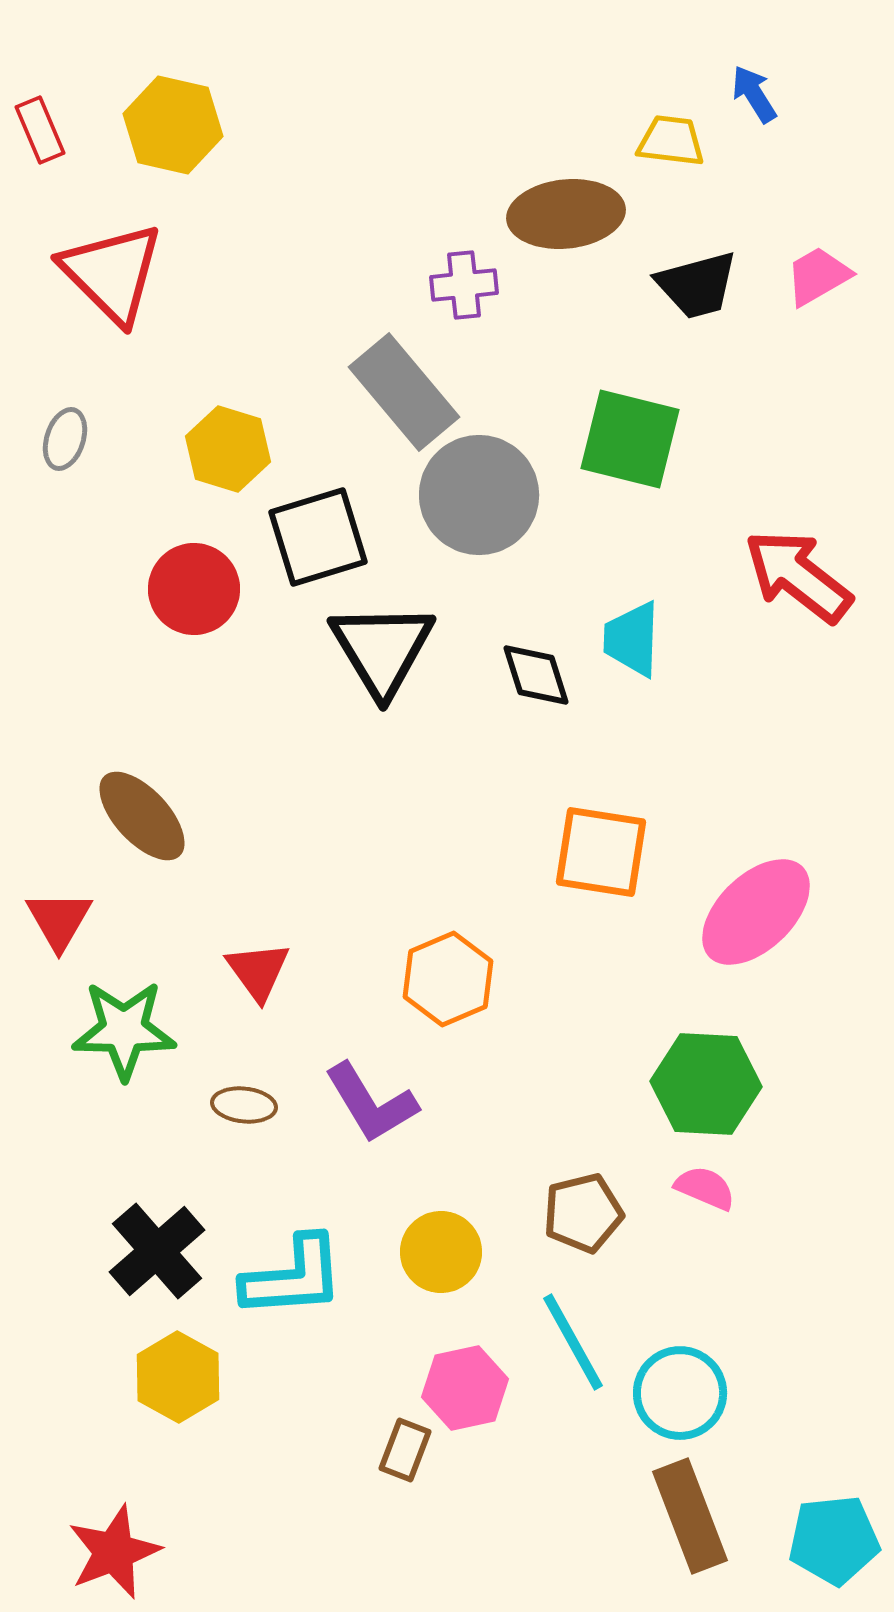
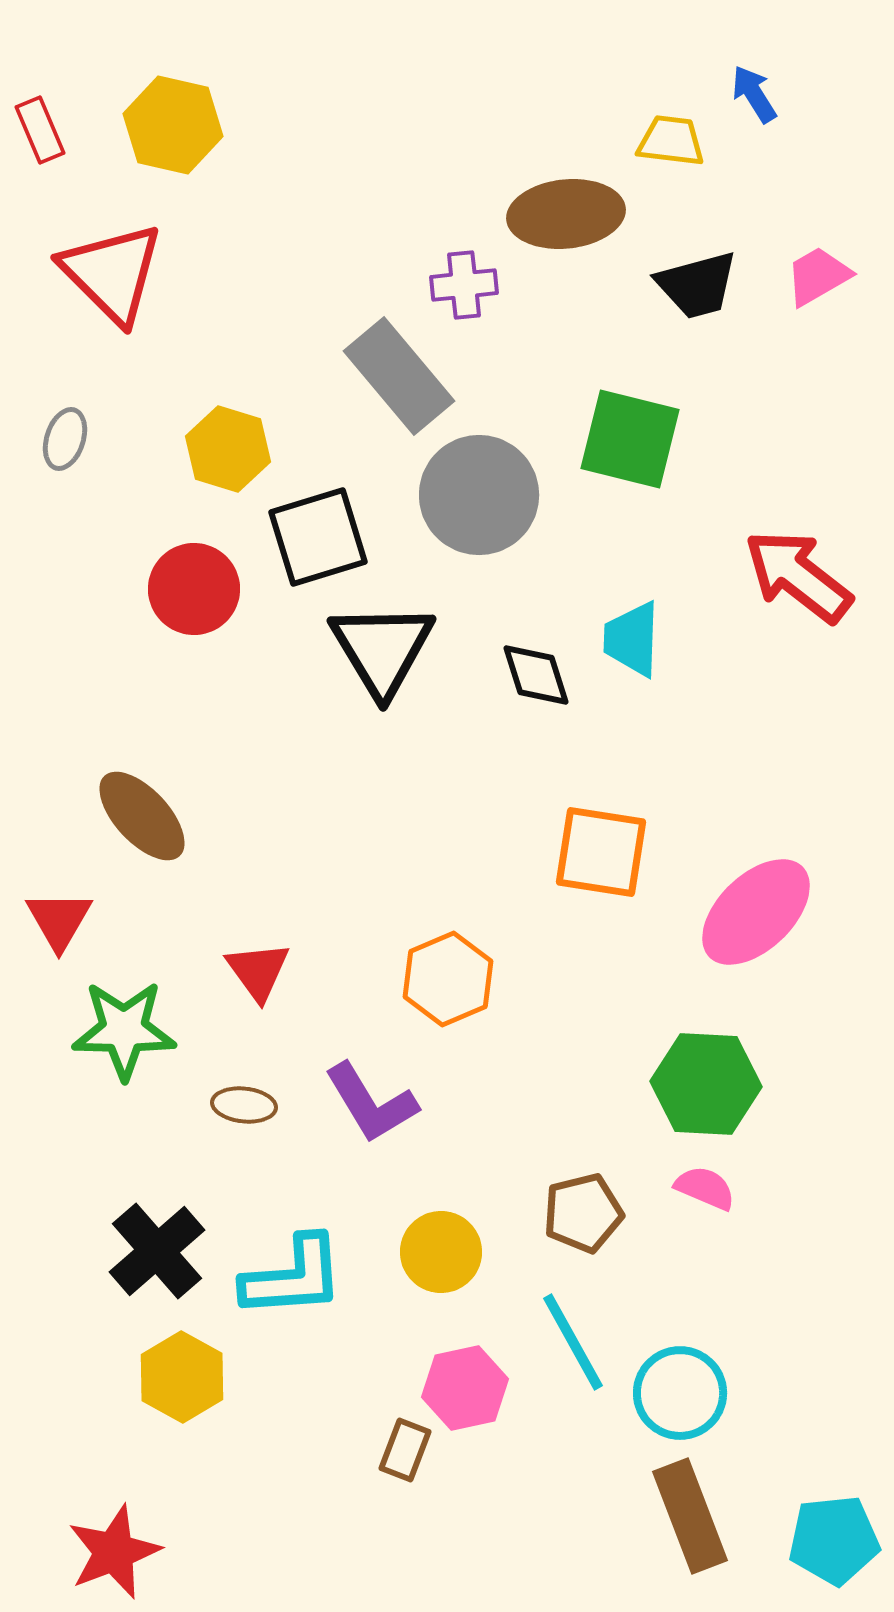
gray rectangle at (404, 392): moved 5 px left, 16 px up
yellow hexagon at (178, 1377): moved 4 px right
